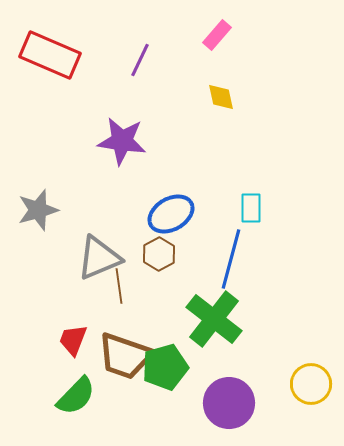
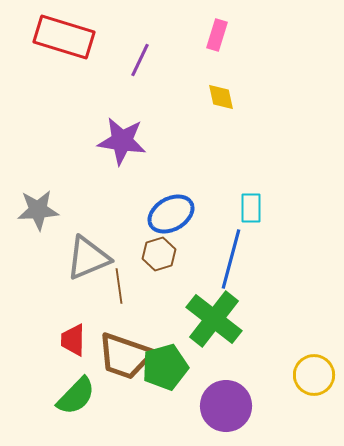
pink rectangle: rotated 24 degrees counterclockwise
red rectangle: moved 14 px right, 18 px up; rotated 6 degrees counterclockwise
gray star: rotated 12 degrees clockwise
brown hexagon: rotated 12 degrees clockwise
gray triangle: moved 11 px left
red trapezoid: rotated 20 degrees counterclockwise
yellow circle: moved 3 px right, 9 px up
purple circle: moved 3 px left, 3 px down
